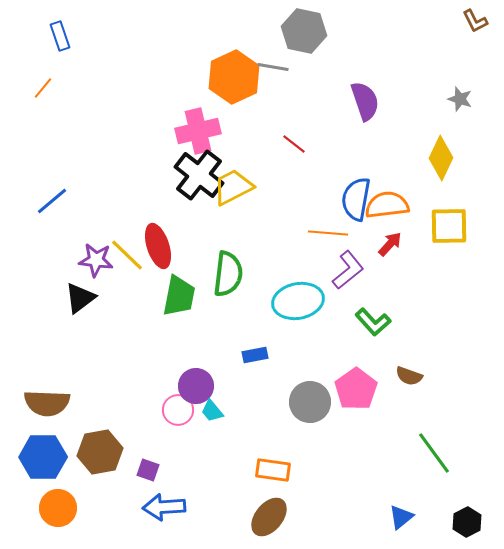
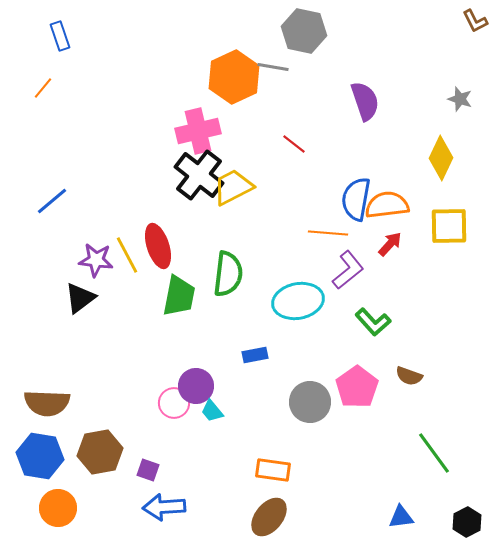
yellow line at (127, 255): rotated 18 degrees clockwise
pink pentagon at (356, 389): moved 1 px right, 2 px up
pink circle at (178, 410): moved 4 px left, 7 px up
blue hexagon at (43, 457): moved 3 px left, 1 px up; rotated 9 degrees clockwise
blue triangle at (401, 517): rotated 32 degrees clockwise
